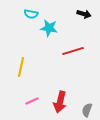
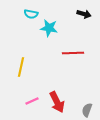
red line: moved 2 px down; rotated 15 degrees clockwise
red arrow: moved 3 px left; rotated 40 degrees counterclockwise
